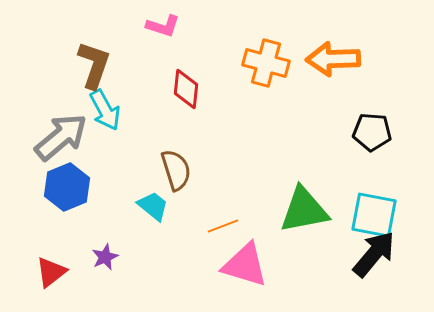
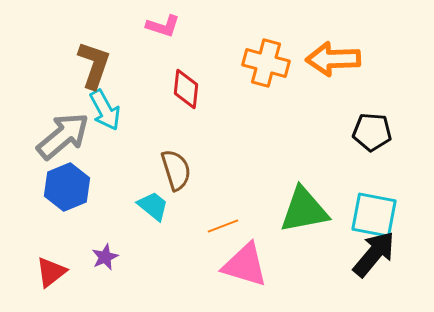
gray arrow: moved 2 px right, 1 px up
